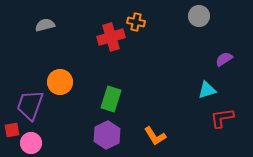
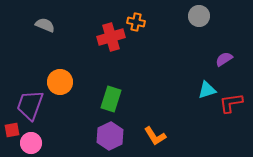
gray semicircle: rotated 36 degrees clockwise
red L-shape: moved 9 px right, 15 px up
purple hexagon: moved 3 px right, 1 px down
